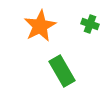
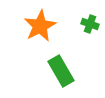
green rectangle: moved 1 px left
